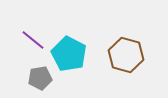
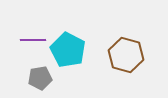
purple line: rotated 40 degrees counterclockwise
cyan pentagon: moved 1 px left, 4 px up
